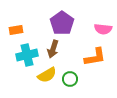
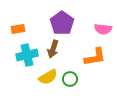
orange rectangle: moved 2 px right, 1 px up
yellow semicircle: moved 1 px right, 2 px down
